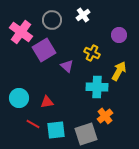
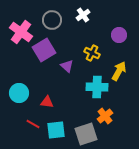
cyan circle: moved 5 px up
red triangle: rotated 16 degrees clockwise
